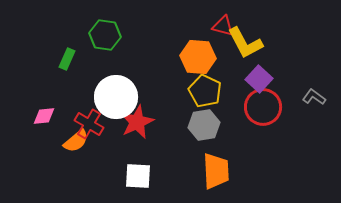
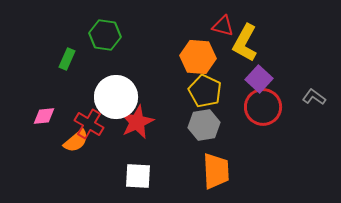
yellow L-shape: rotated 57 degrees clockwise
